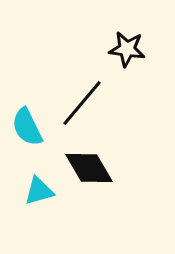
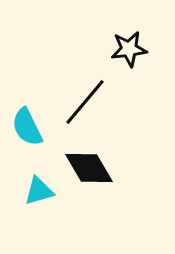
black star: moved 2 px right; rotated 15 degrees counterclockwise
black line: moved 3 px right, 1 px up
